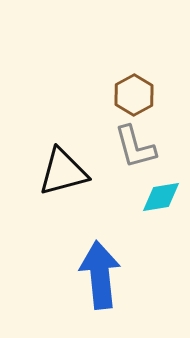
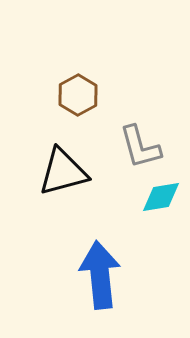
brown hexagon: moved 56 px left
gray L-shape: moved 5 px right
